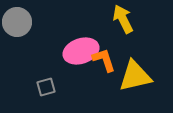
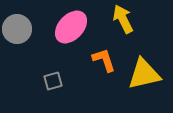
gray circle: moved 7 px down
pink ellipse: moved 10 px left, 24 px up; rotated 28 degrees counterclockwise
yellow triangle: moved 9 px right, 2 px up
gray square: moved 7 px right, 6 px up
